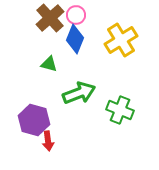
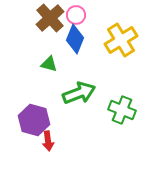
green cross: moved 2 px right
